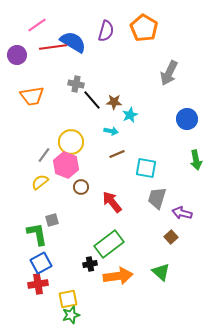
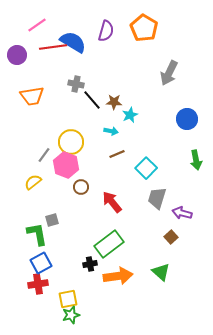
cyan square: rotated 35 degrees clockwise
yellow semicircle: moved 7 px left
